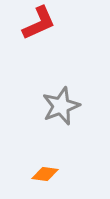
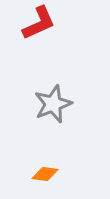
gray star: moved 8 px left, 2 px up
